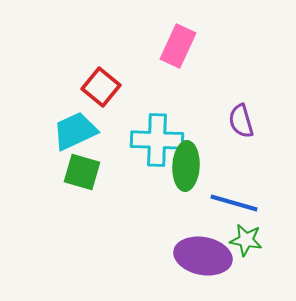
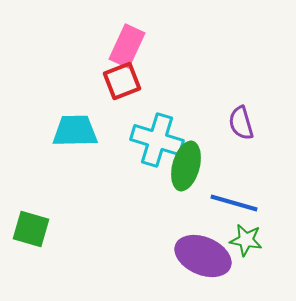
pink rectangle: moved 51 px left
red square: moved 21 px right, 6 px up; rotated 30 degrees clockwise
purple semicircle: moved 2 px down
cyan trapezoid: rotated 24 degrees clockwise
cyan cross: rotated 15 degrees clockwise
green ellipse: rotated 12 degrees clockwise
green square: moved 51 px left, 57 px down
purple ellipse: rotated 12 degrees clockwise
